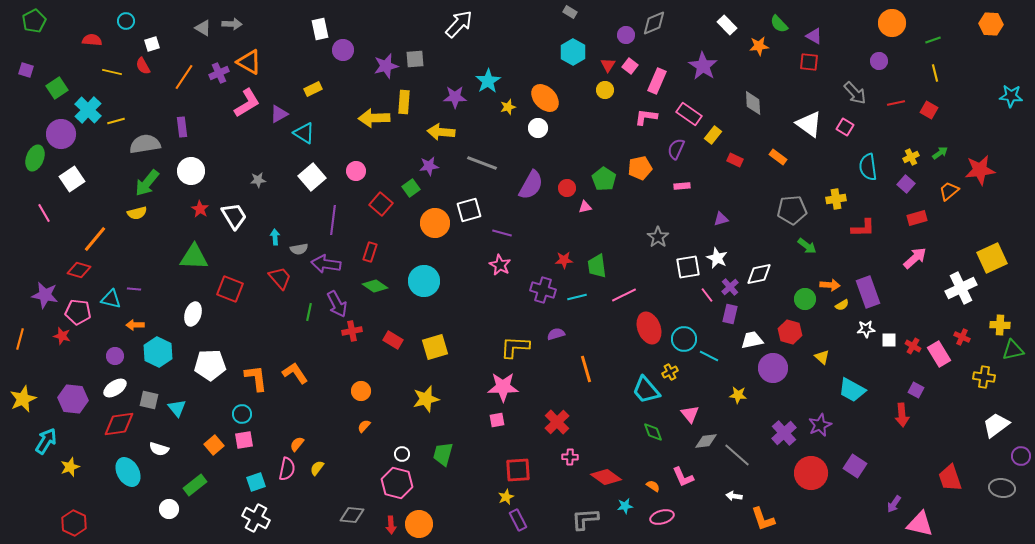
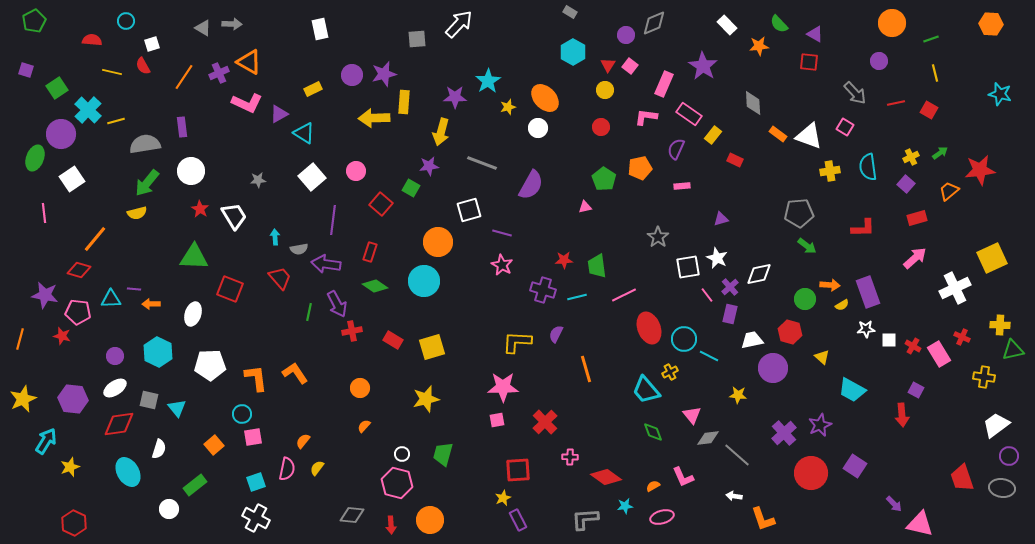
purple triangle at (814, 36): moved 1 px right, 2 px up
green line at (933, 40): moved 2 px left, 1 px up
purple circle at (343, 50): moved 9 px right, 25 px down
gray square at (415, 59): moved 2 px right, 20 px up
purple star at (386, 66): moved 2 px left, 8 px down
pink rectangle at (657, 81): moved 7 px right, 3 px down
cyan star at (1011, 96): moved 11 px left, 2 px up; rotated 10 degrees clockwise
pink L-shape at (247, 103): rotated 56 degrees clockwise
white triangle at (809, 124): moved 12 px down; rotated 16 degrees counterclockwise
yellow arrow at (441, 132): rotated 80 degrees counterclockwise
orange rectangle at (778, 157): moved 23 px up
green square at (411, 188): rotated 24 degrees counterclockwise
red circle at (567, 188): moved 34 px right, 61 px up
yellow cross at (836, 199): moved 6 px left, 28 px up
gray pentagon at (792, 210): moved 7 px right, 3 px down
pink line at (44, 213): rotated 24 degrees clockwise
orange circle at (435, 223): moved 3 px right, 19 px down
pink star at (500, 265): moved 2 px right
white cross at (961, 288): moved 6 px left
cyan triangle at (111, 299): rotated 15 degrees counterclockwise
orange arrow at (135, 325): moved 16 px right, 21 px up
purple semicircle at (556, 334): rotated 48 degrees counterclockwise
yellow square at (435, 347): moved 3 px left
yellow L-shape at (515, 347): moved 2 px right, 5 px up
orange circle at (361, 391): moved 1 px left, 3 px up
pink triangle at (690, 414): moved 2 px right, 1 px down
red cross at (557, 422): moved 12 px left
pink square at (244, 440): moved 9 px right, 3 px up
gray diamond at (706, 441): moved 2 px right, 3 px up
orange semicircle at (297, 444): moved 6 px right, 3 px up
white semicircle at (159, 449): rotated 90 degrees counterclockwise
purple circle at (1021, 456): moved 12 px left
red trapezoid at (950, 478): moved 12 px right
orange semicircle at (653, 486): rotated 64 degrees counterclockwise
yellow star at (506, 497): moved 3 px left, 1 px down
purple arrow at (894, 504): rotated 78 degrees counterclockwise
orange circle at (419, 524): moved 11 px right, 4 px up
